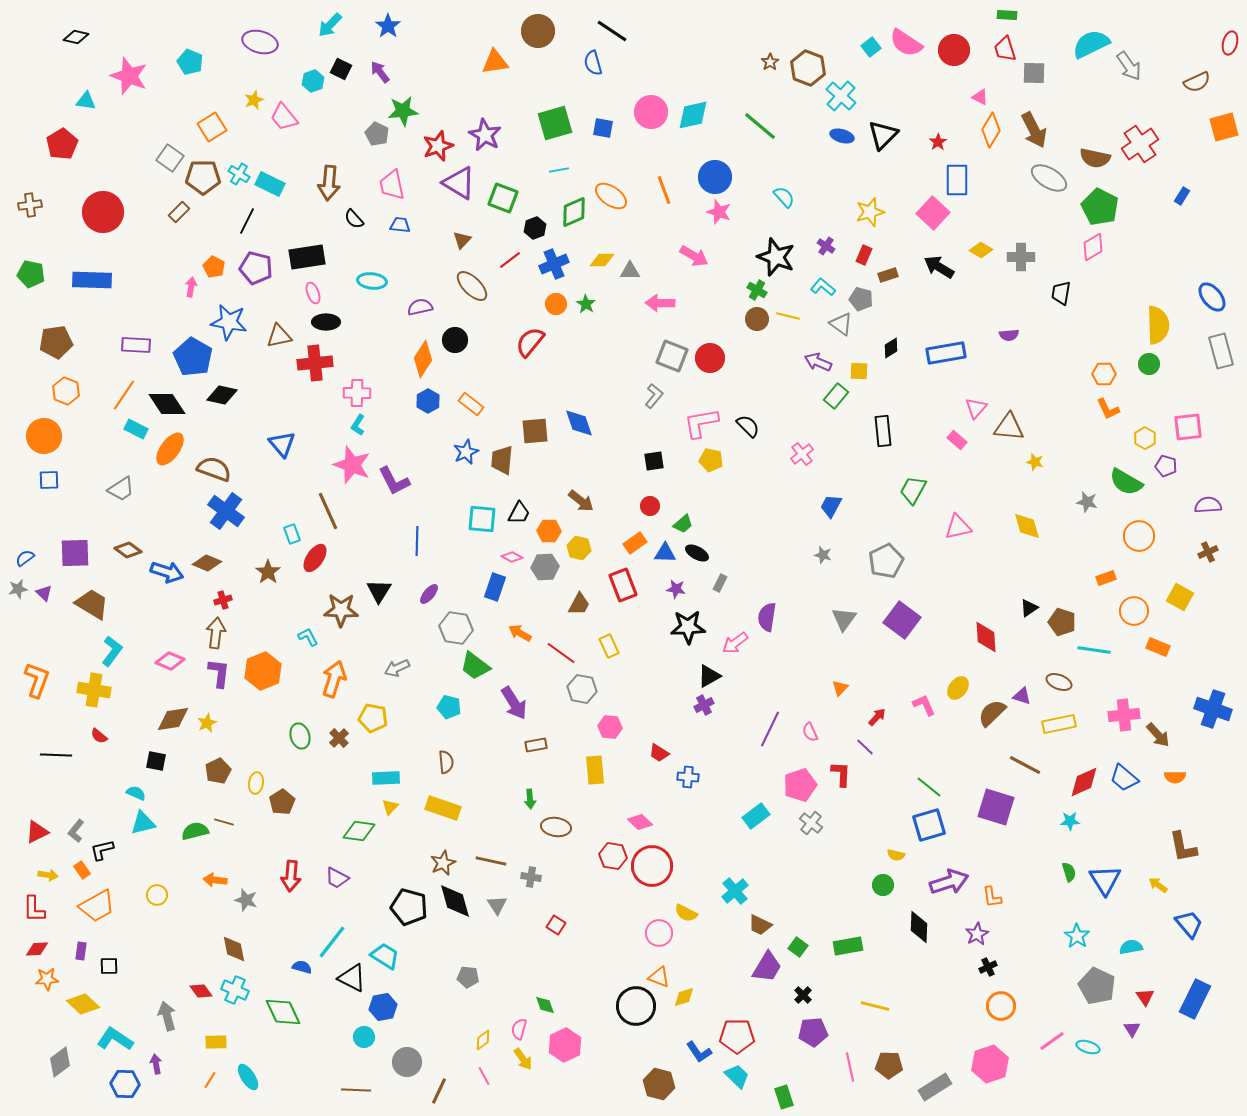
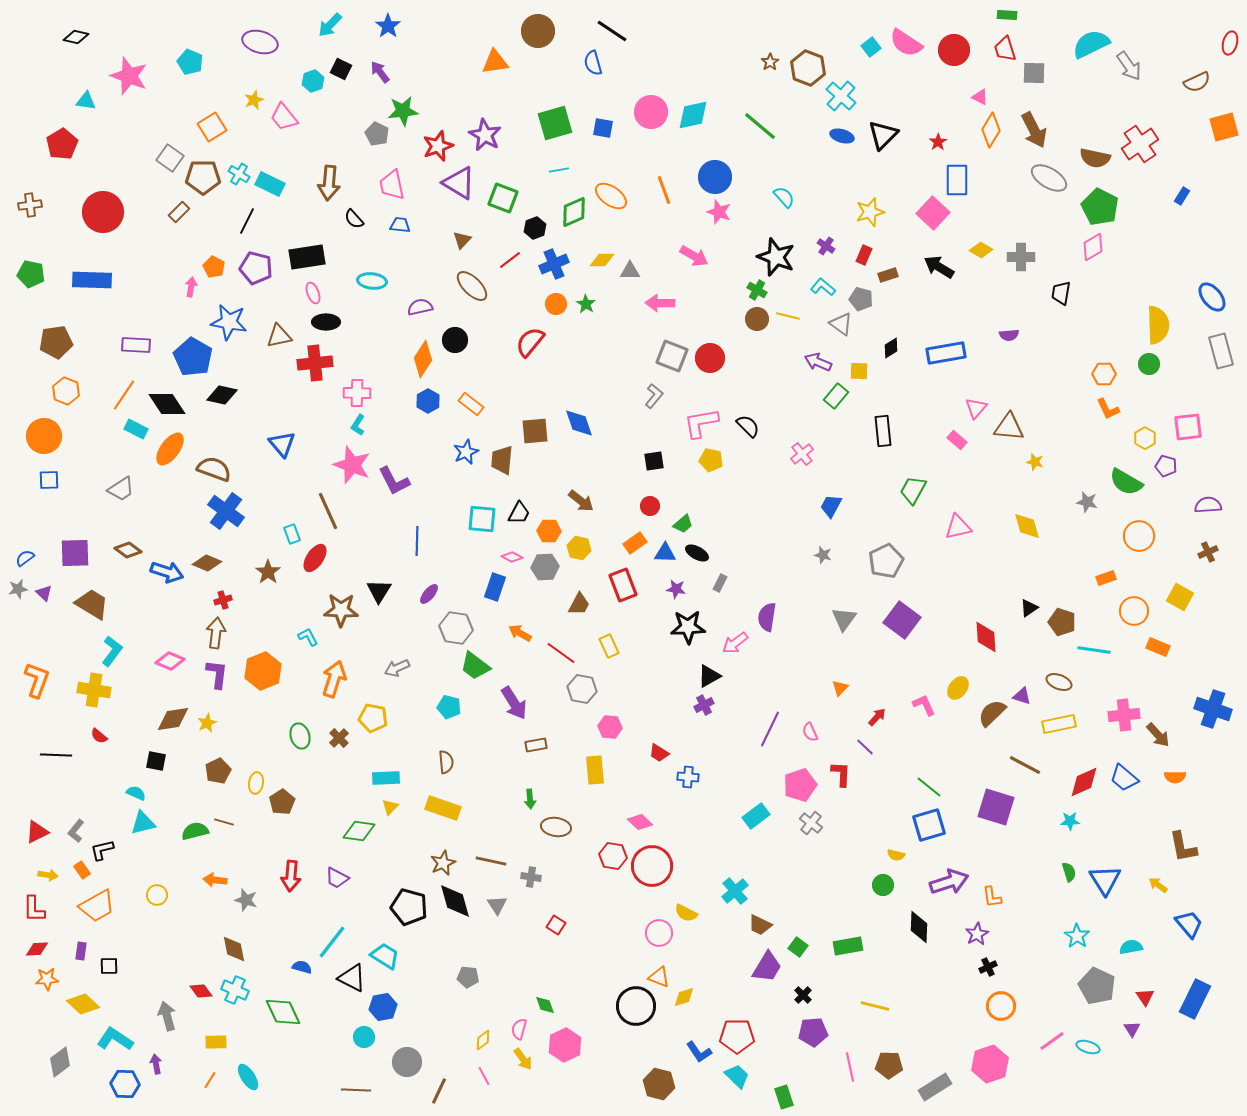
purple L-shape at (219, 673): moved 2 px left, 1 px down
